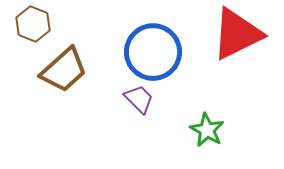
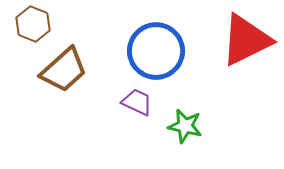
red triangle: moved 9 px right, 6 px down
blue circle: moved 3 px right, 1 px up
purple trapezoid: moved 2 px left, 3 px down; rotated 20 degrees counterclockwise
green star: moved 22 px left, 4 px up; rotated 16 degrees counterclockwise
